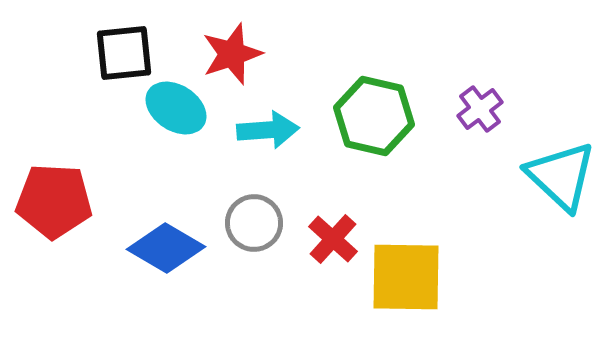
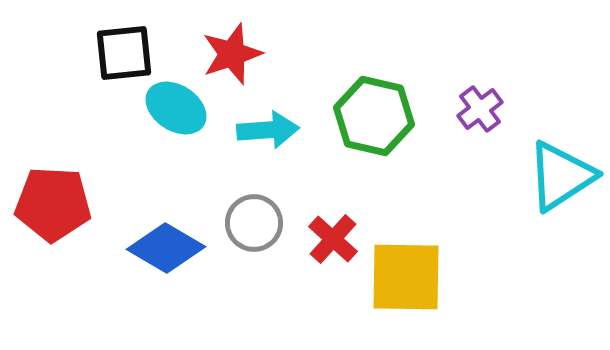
cyan triangle: rotated 44 degrees clockwise
red pentagon: moved 1 px left, 3 px down
